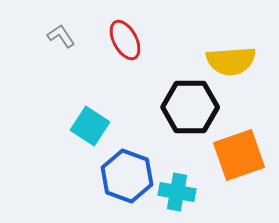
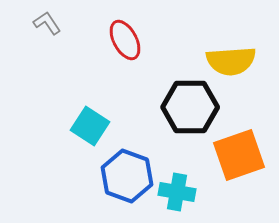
gray L-shape: moved 14 px left, 13 px up
